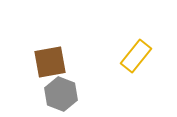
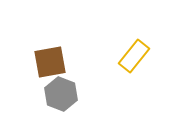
yellow rectangle: moved 2 px left
